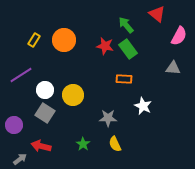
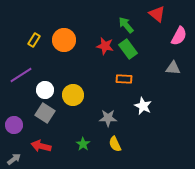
gray arrow: moved 6 px left
